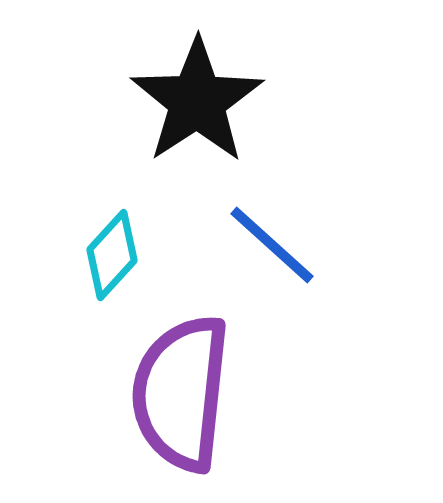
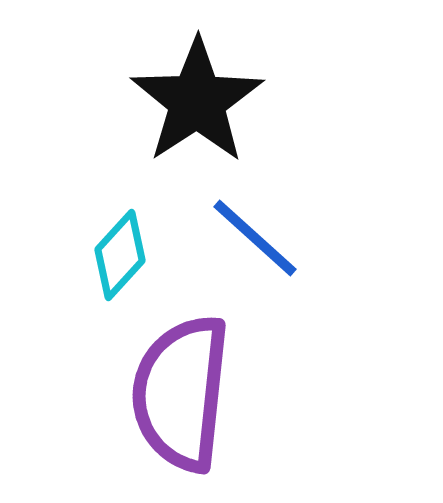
blue line: moved 17 px left, 7 px up
cyan diamond: moved 8 px right
